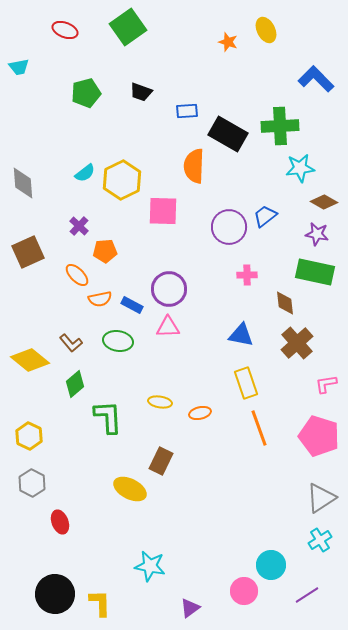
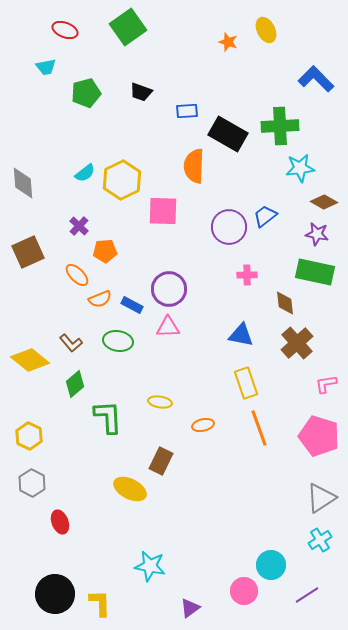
cyan trapezoid at (19, 67): moved 27 px right
orange semicircle at (100, 299): rotated 10 degrees counterclockwise
orange ellipse at (200, 413): moved 3 px right, 12 px down
